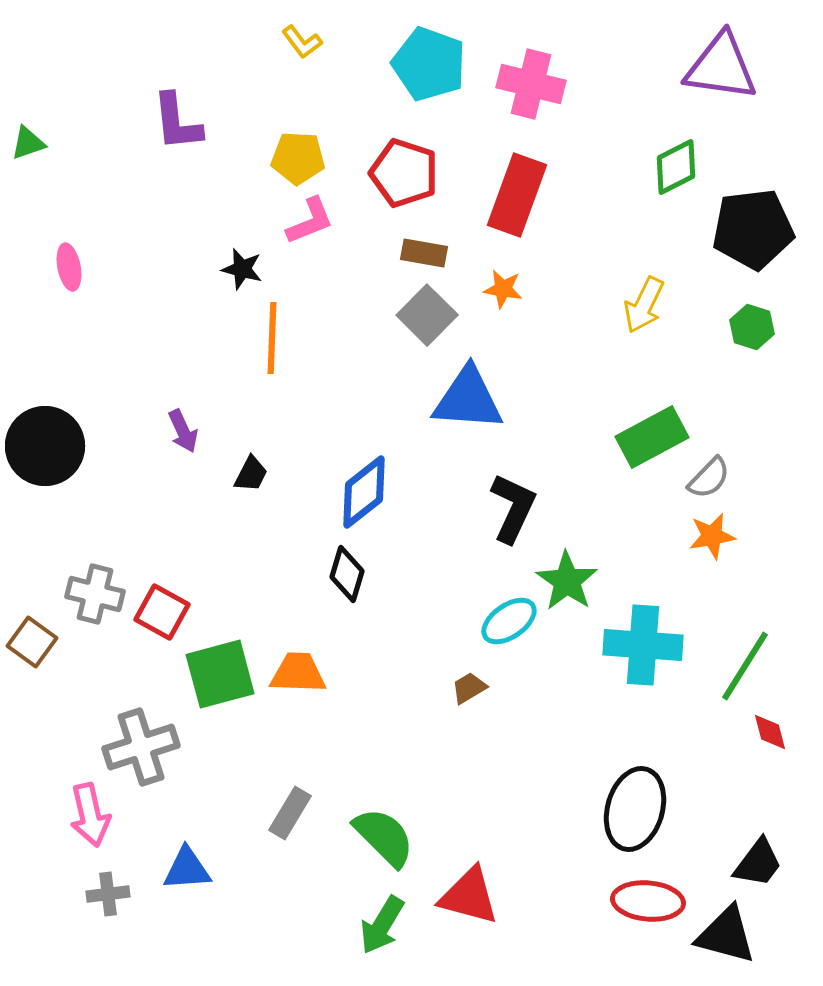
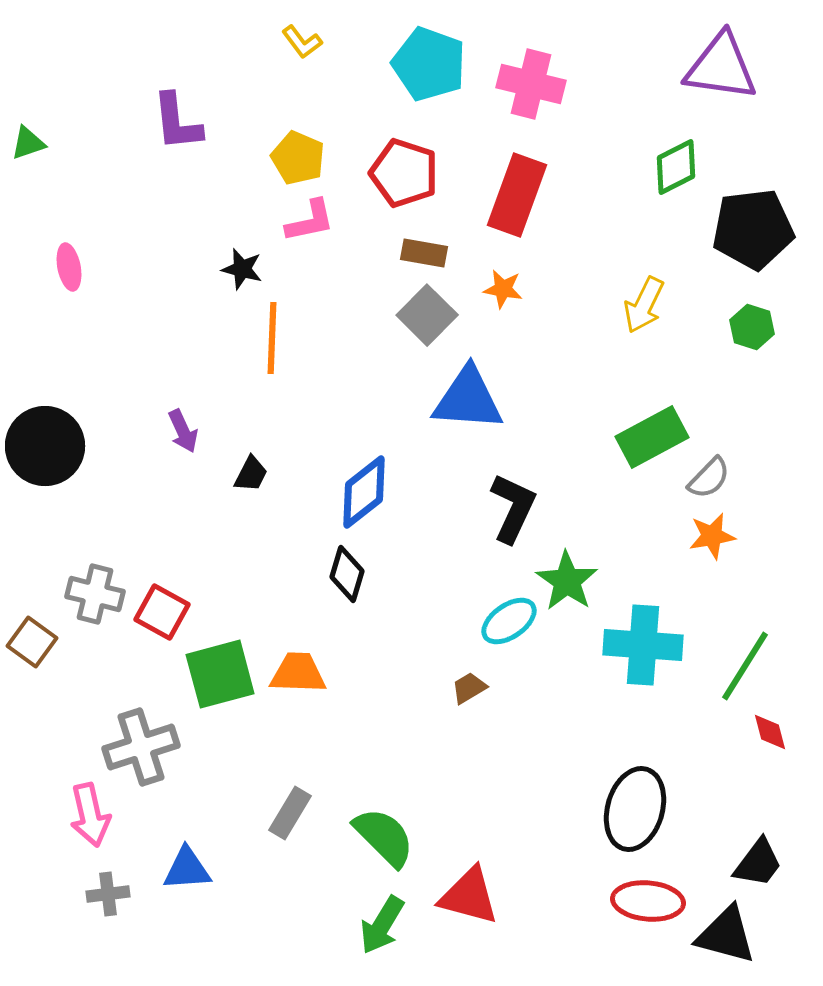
yellow pentagon at (298, 158): rotated 20 degrees clockwise
pink L-shape at (310, 221): rotated 10 degrees clockwise
